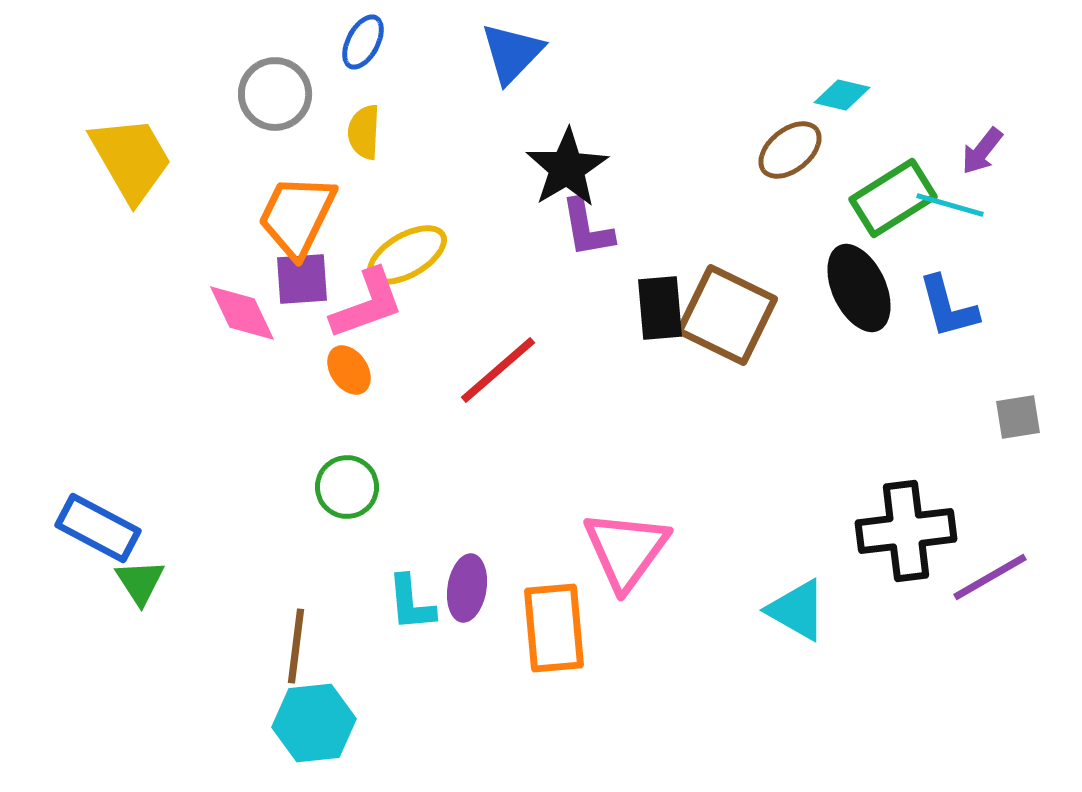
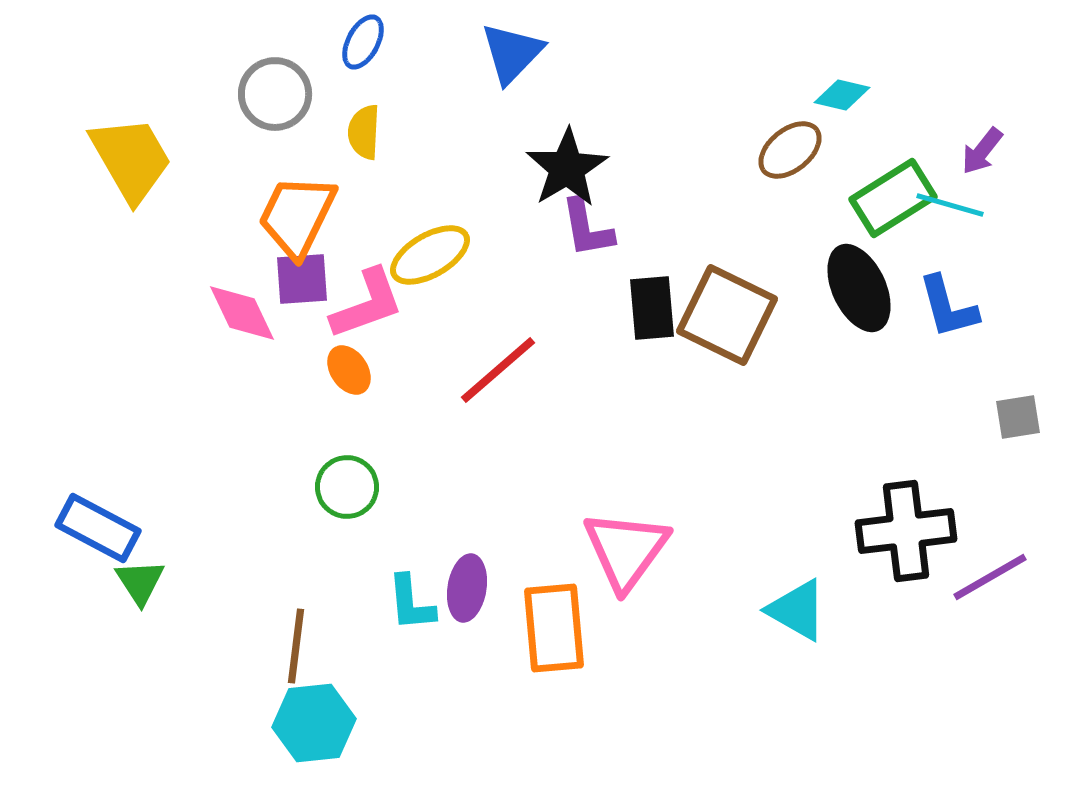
yellow ellipse: moved 23 px right
black rectangle: moved 8 px left
